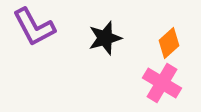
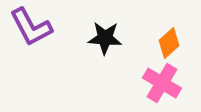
purple L-shape: moved 3 px left
black star: rotated 20 degrees clockwise
